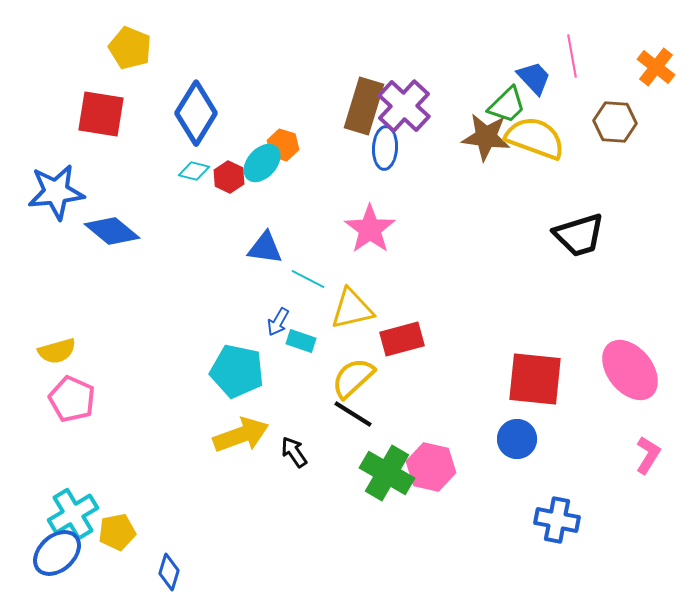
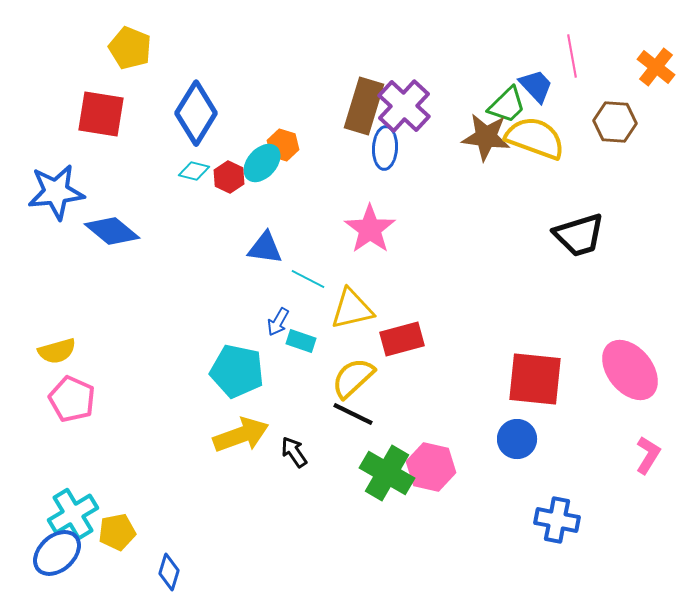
blue trapezoid at (534, 78): moved 2 px right, 8 px down
black line at (353, 414): rotated 6 degrees counterclockwise
